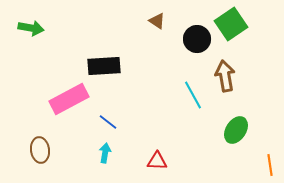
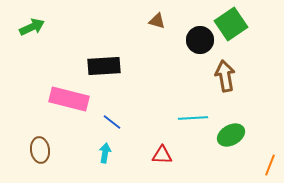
brown triangle: rotated 18 degrees counterclockwise
green arrow: moved 1 px right, 1 px up; rotated 35 degrees counterclockwise
black circle: moved 3 px right, 1 px down
cyan line: moved 23 px down; rotated 64 degrees counterclockwise
pink rectangle: rotated 42 degrees clockwise
blue line: moved 4 px right
green ellipse: moved 5 px left, 5 px down; rotated 28 degrees clockwise
red triangle: moved 5 px right, 6 px up
orange line: rotated 30 degrees clockwise
